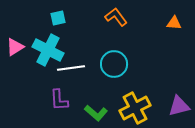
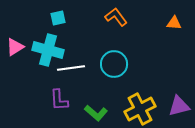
cyan cross: rotated 12 degrees counterclockwise
yellow cross: moved 5 px right, 1 px down
